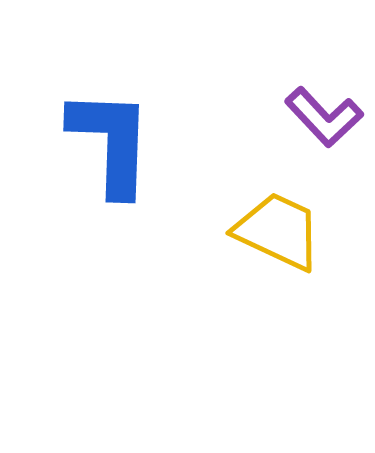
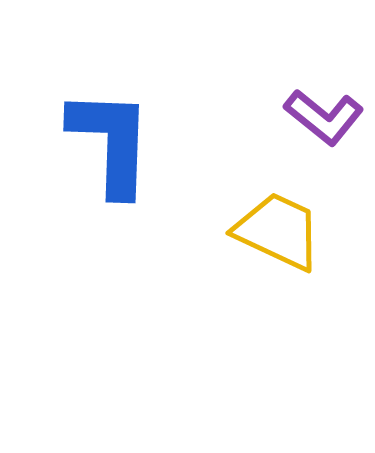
purple L-shape: rotated 8 degrees counterclockwise
